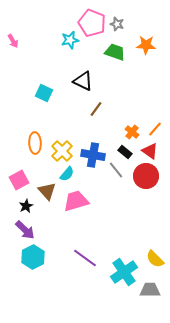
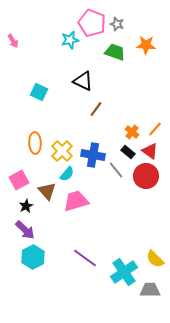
cyan square: moved 5 px left, 1 px up
black rectangle: moved 3 px right
